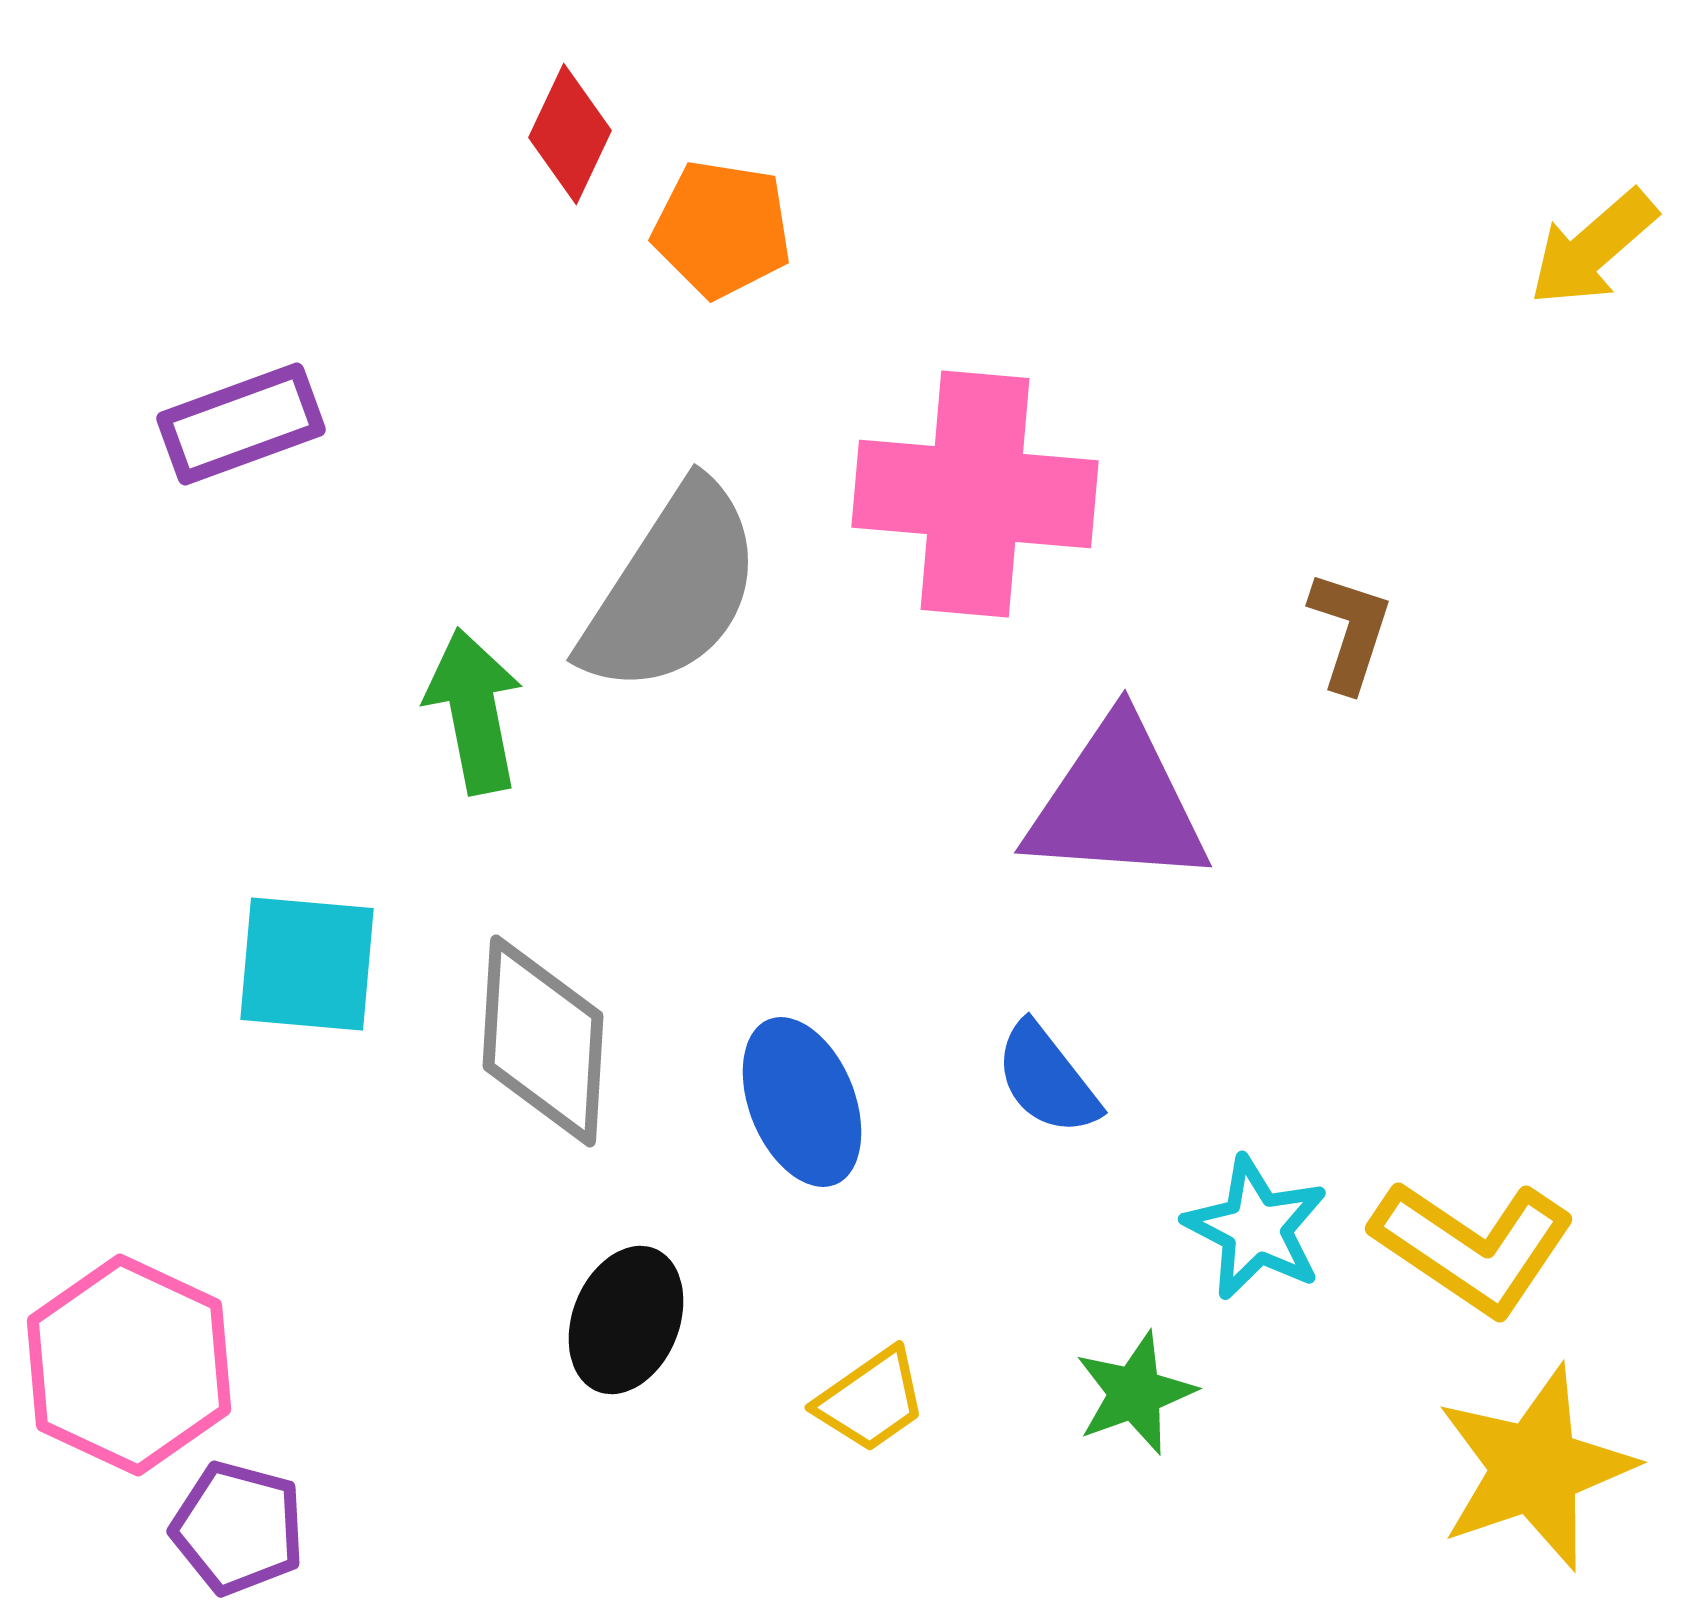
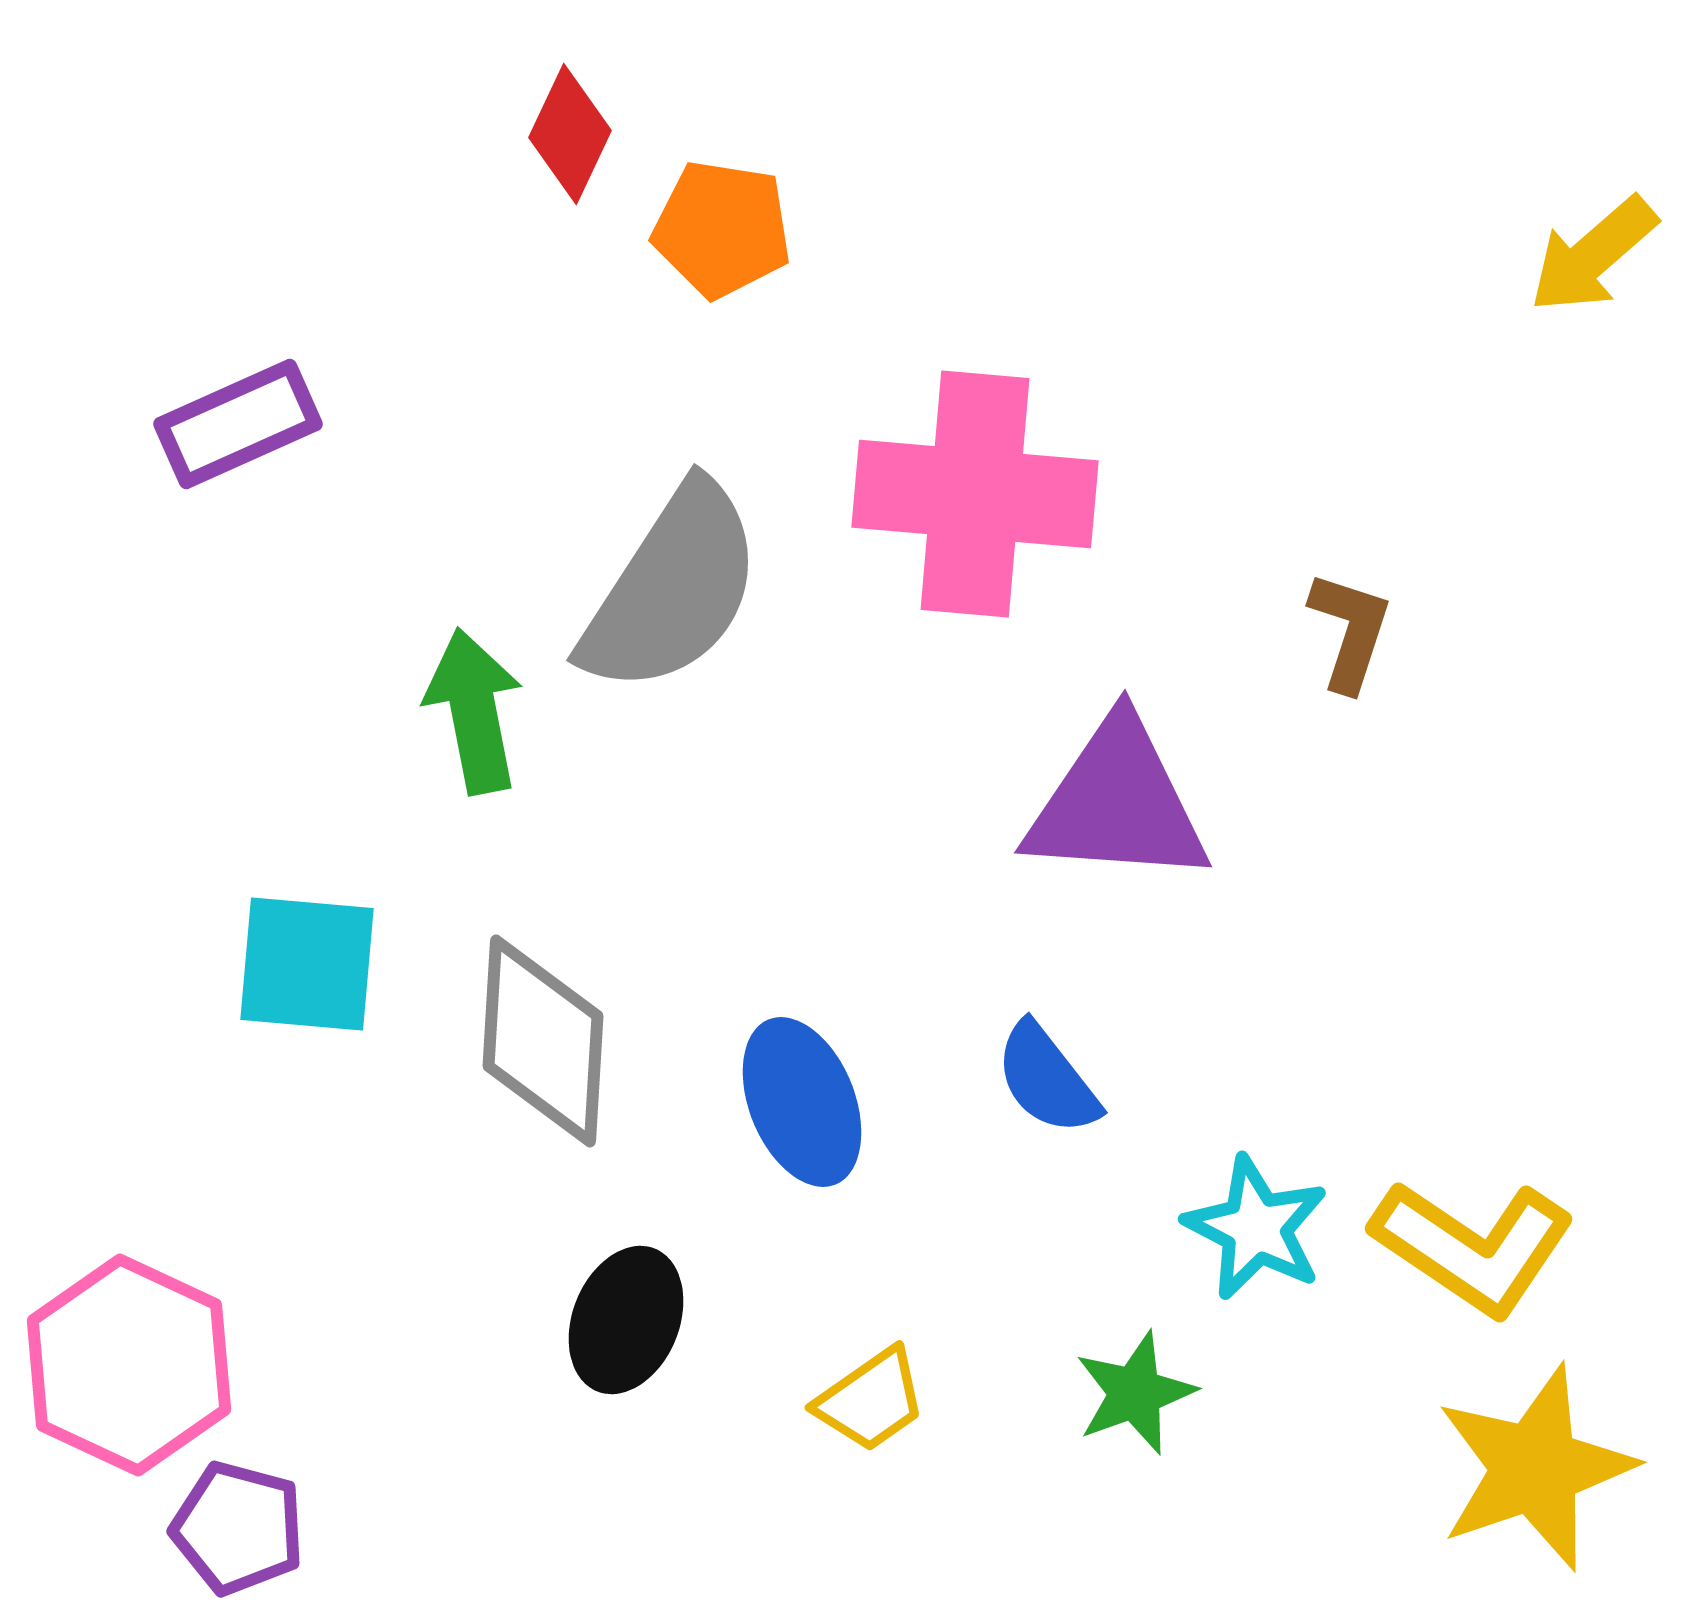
yellow arrow: moved 7 px down
purple rectangle: moved 3 px left; rotated 4 degrees counterclockwise
